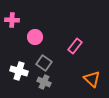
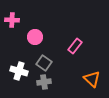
gray cross: rotated 32 degrees counterclockwise
